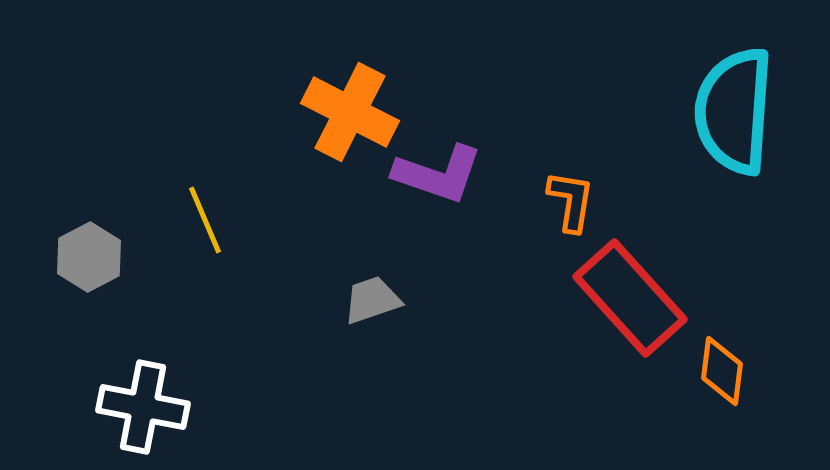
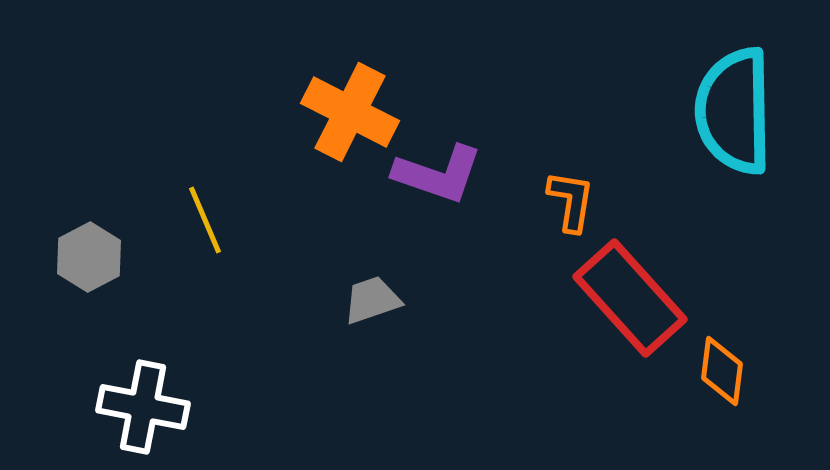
cyan semicircle: rotated 5 degrees counterclockwise
